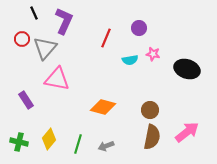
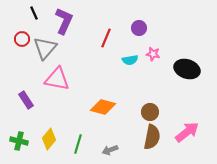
brown circle: moved 2 px down
green cross: moved 1 px up
gray arrow: moved 4 px right, 4 px down
